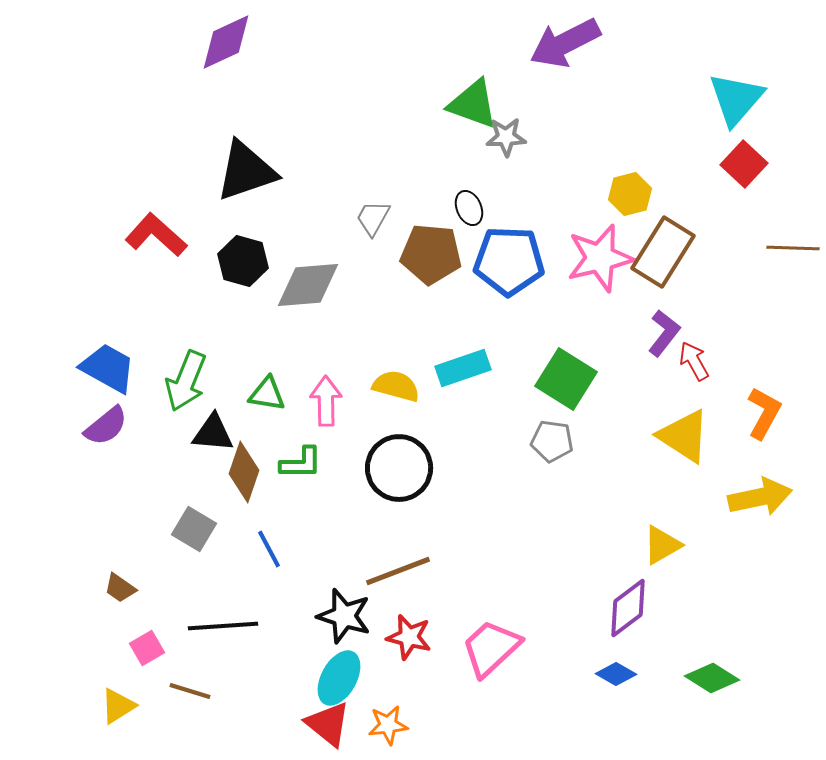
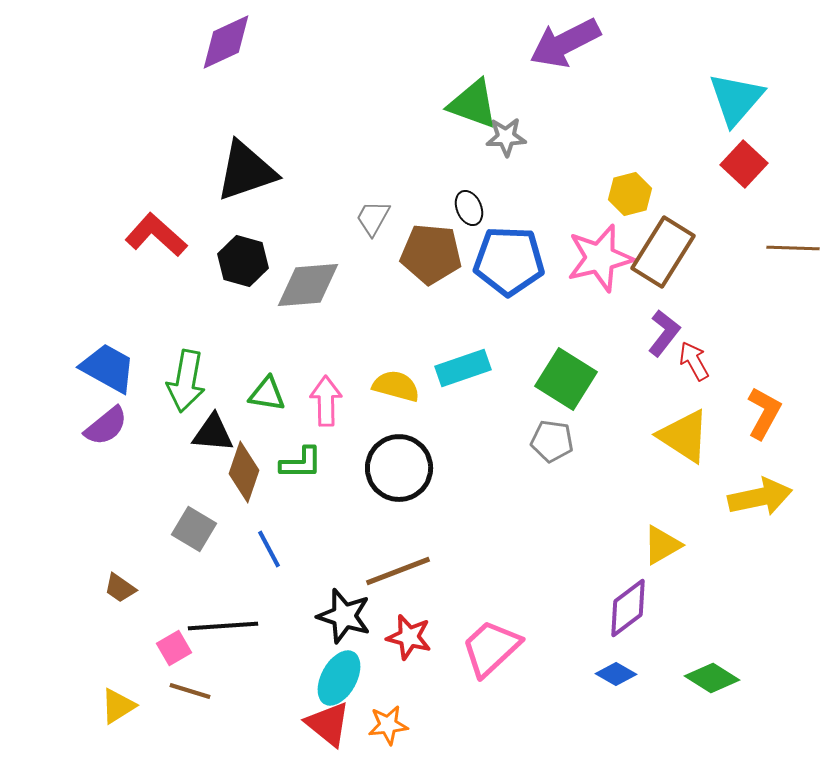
green arrow at (186, 381): rotated 12 degrees counterclockwise
pink square at (147, 648): moved 27 px right
